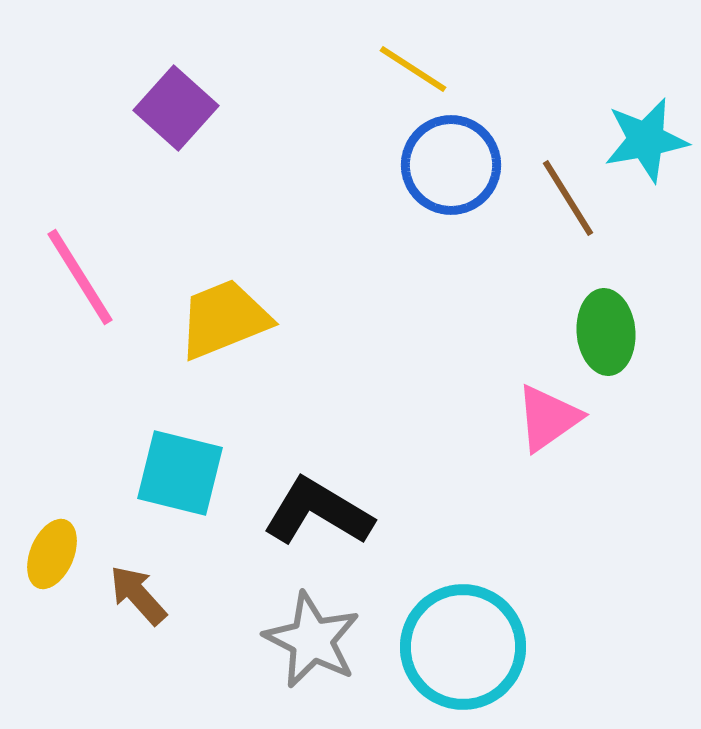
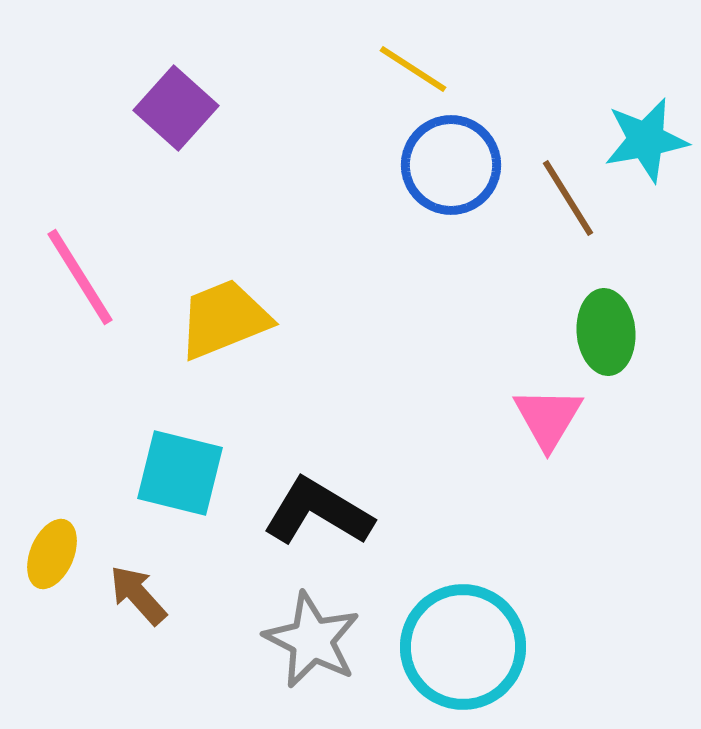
pink triangle: rotated 24 degrees counterclockwise
